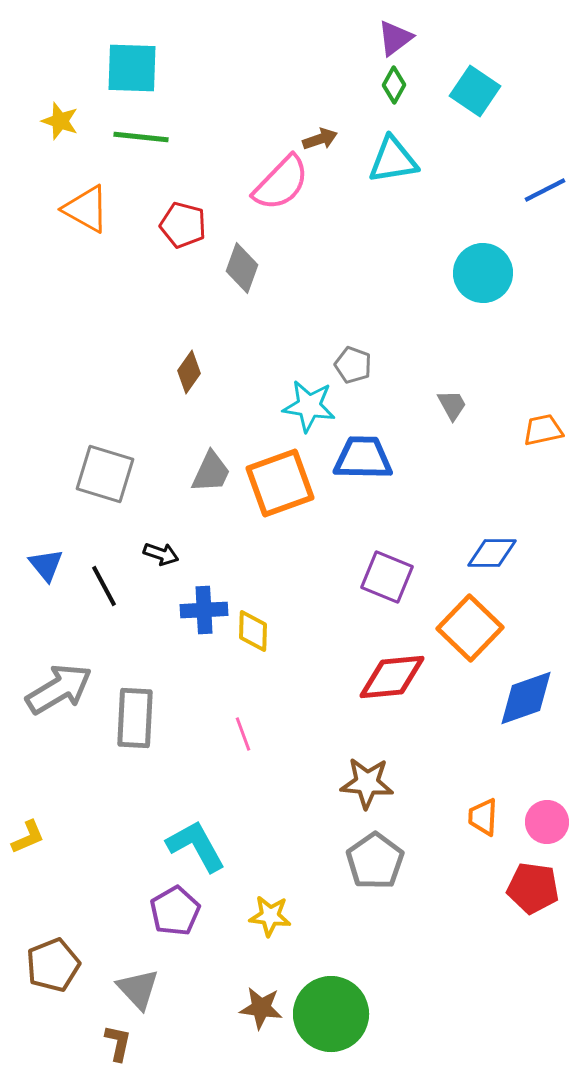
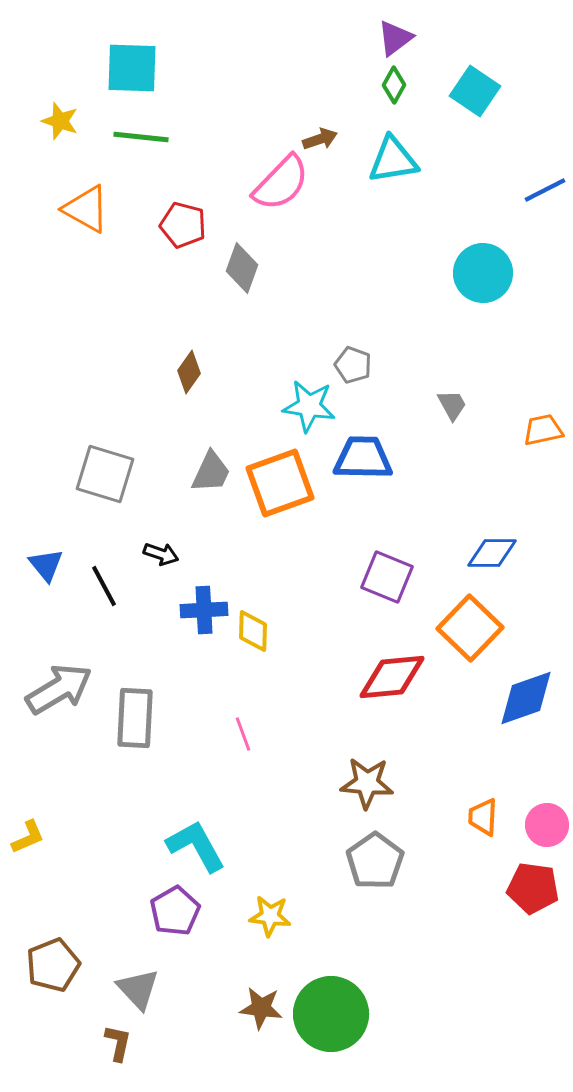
pink circle at (547, 822): moved 3 px down
